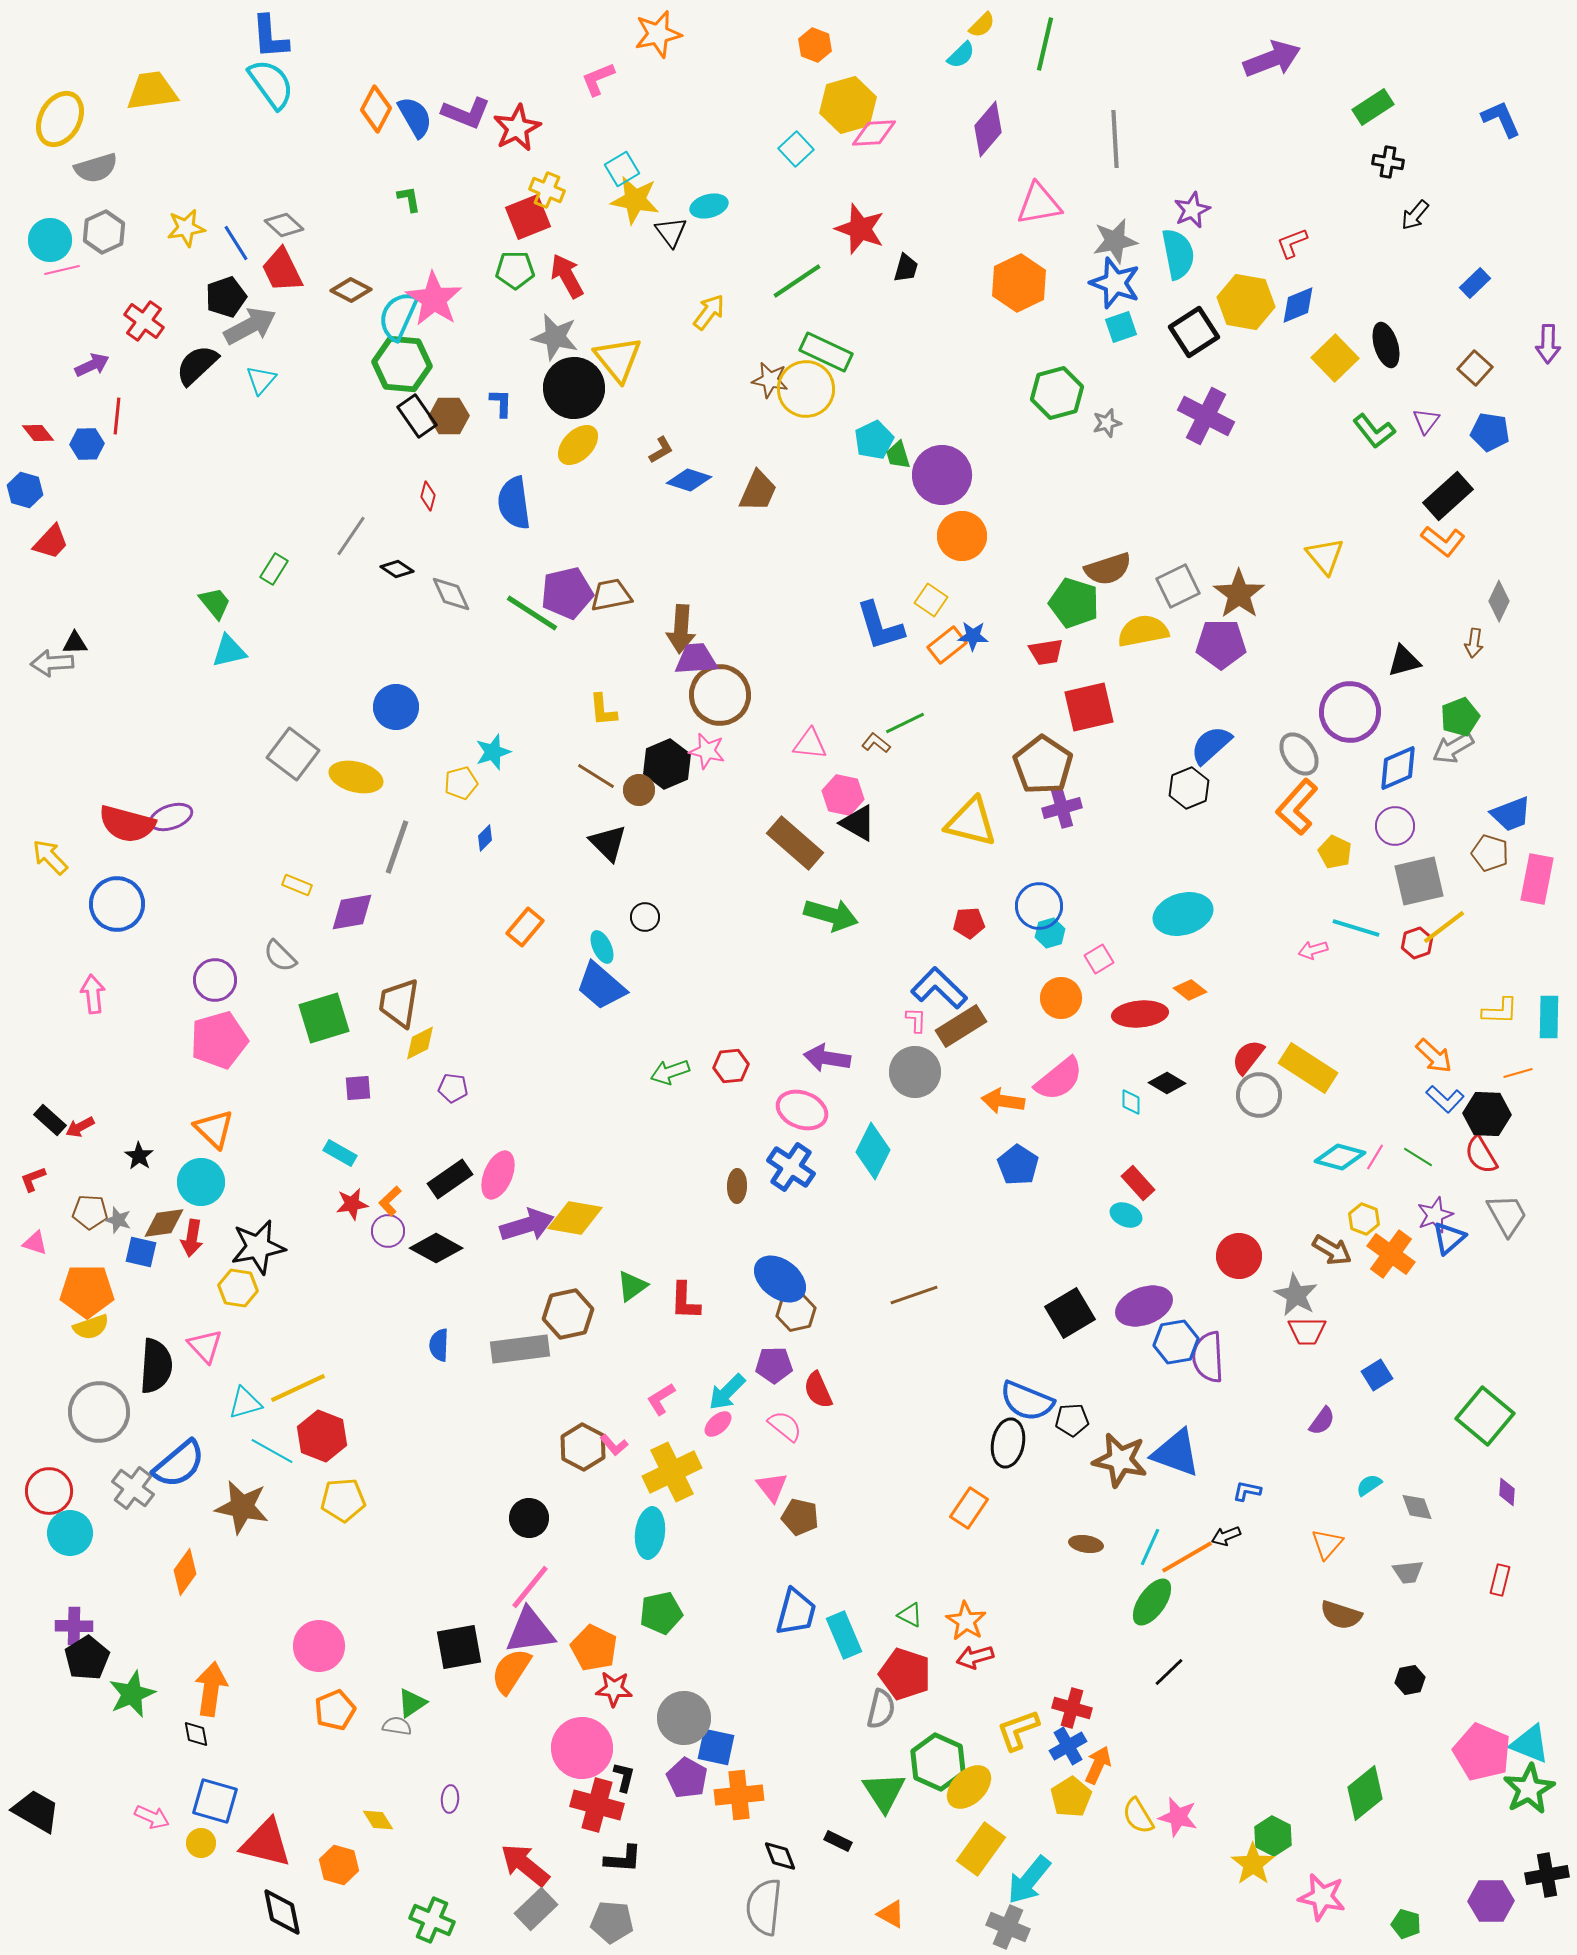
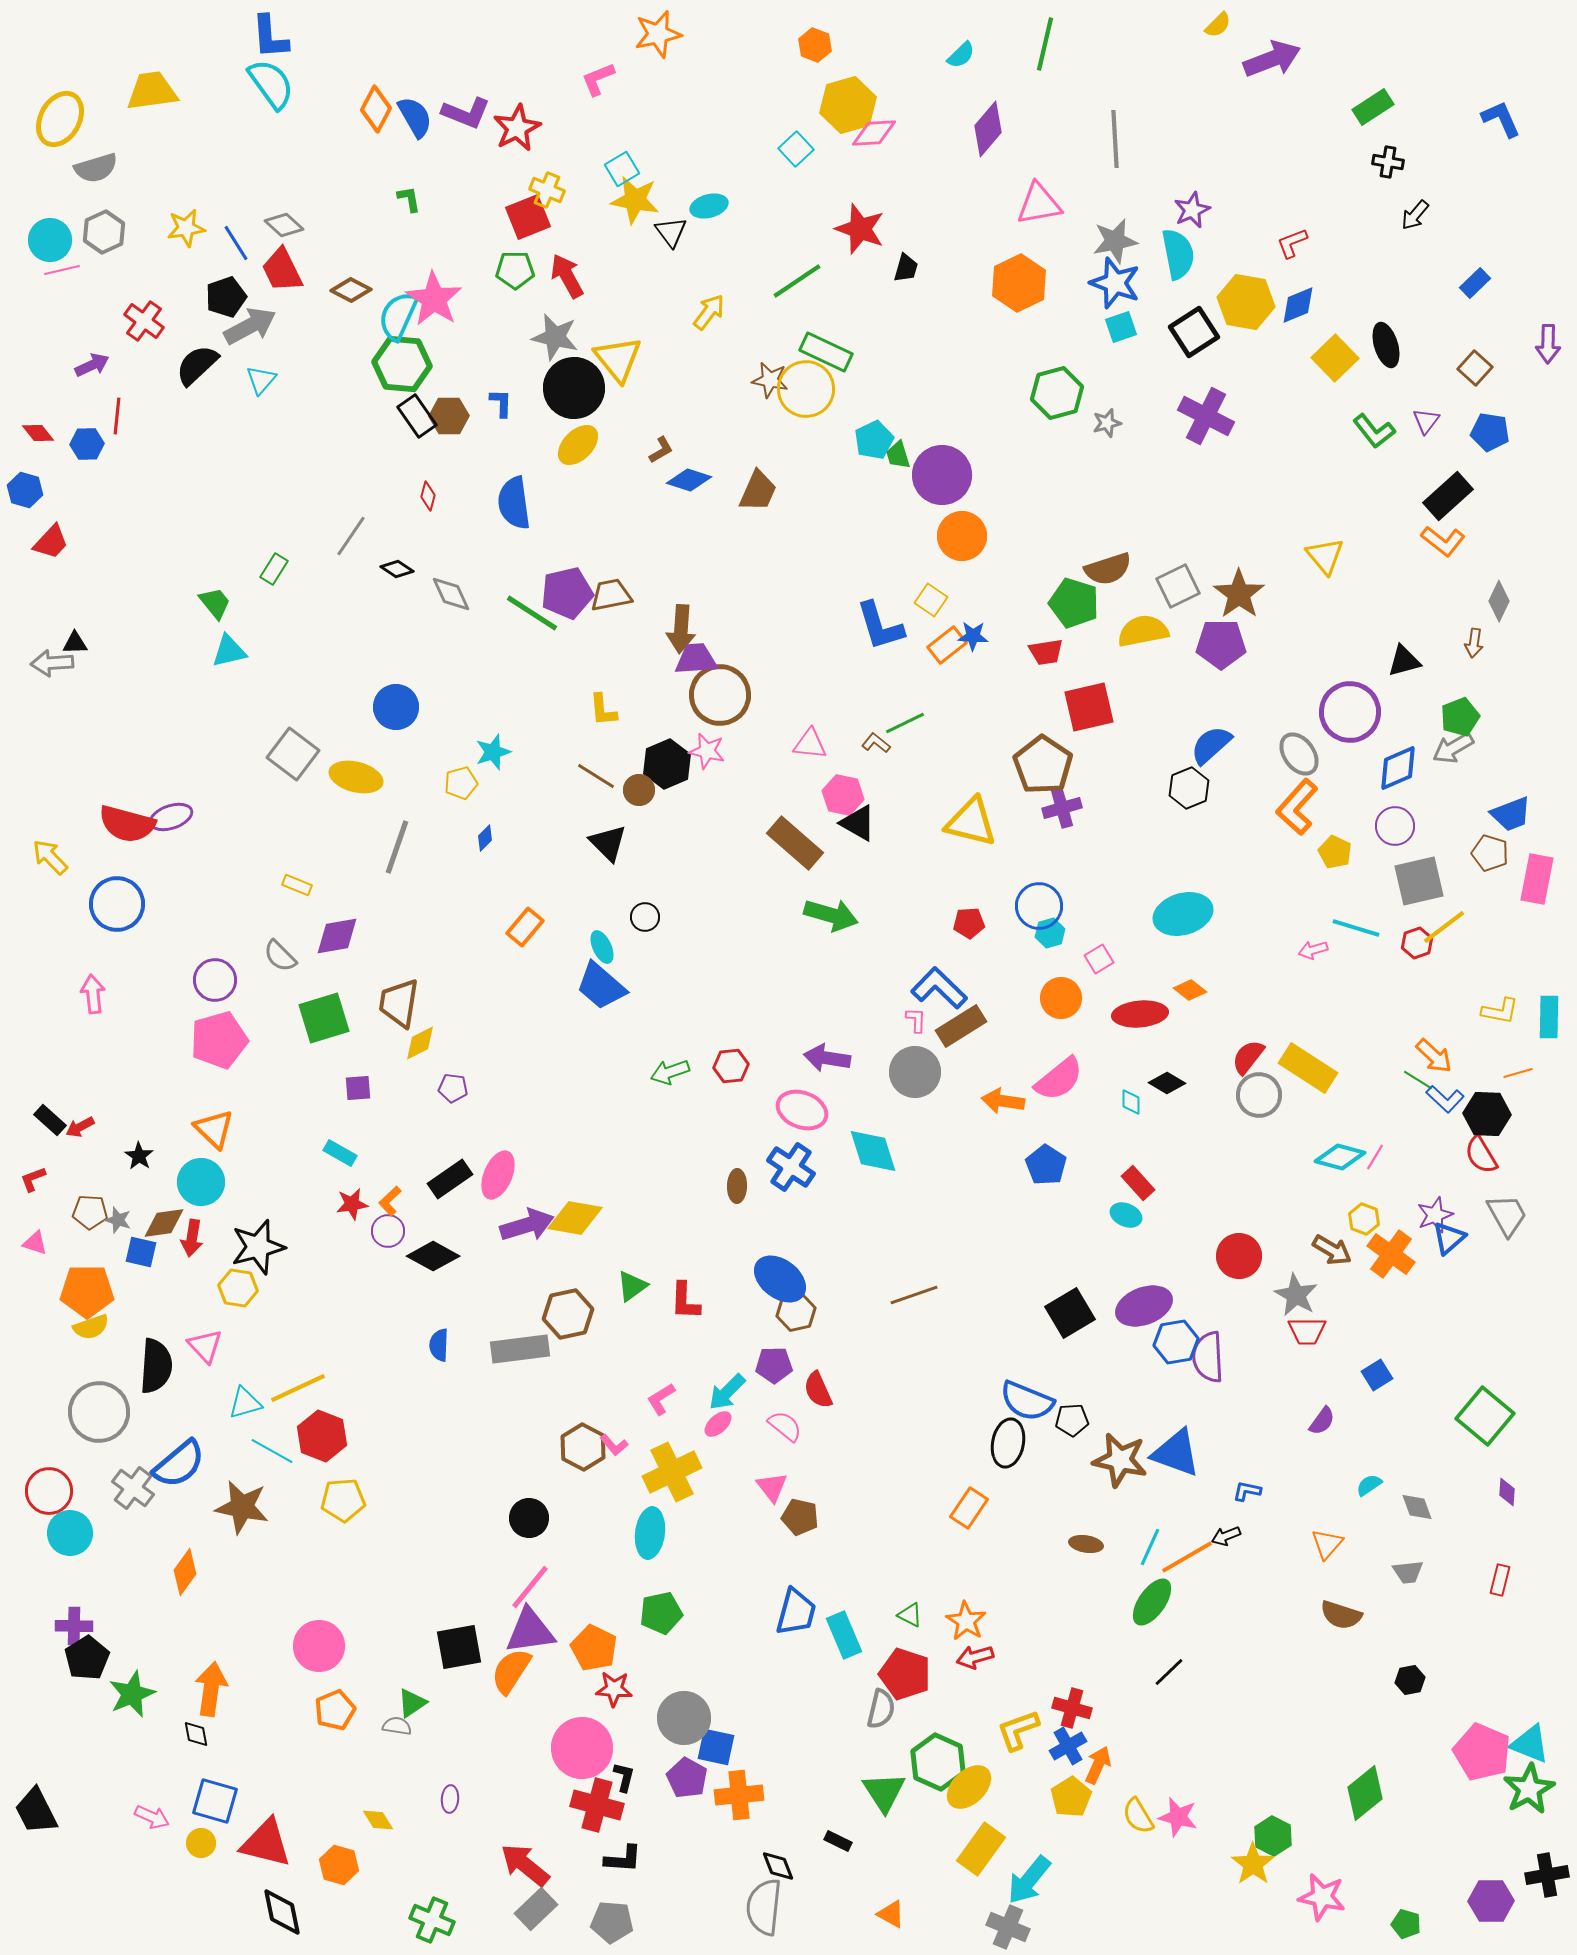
yellow semicircle at (982, 25): moved 236 px right
purple diamond at (352, 912): moved 15 px left, 24 px down
yellow L-shape at (1500, 1011): rotated 9 degrees clockwise
cyan diamond at (873, 1151): rotated 44 degrees counterclockwise
green line at (1418, 1157): moved 77 px up
blue pentagon at (1018, 1165): moved 28 px right
black star at (258, 1247): rotated 4 degrees counterclockwise
black diamond at (436, 1248): moved 3 px left, 8 px down
black trapezoid at (36, 1811): rotated 147 degrees counterclockwise
black diamond at (780, 1856): moved 2 px left, 10 px down
